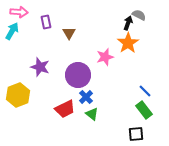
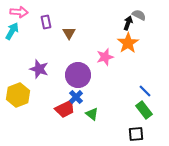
purple star: moved 1 px left, 2 px down
blue cross: moved 10 px left
